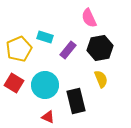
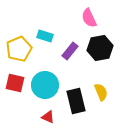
cyan rectangle: moved 1 px up
purple rectangle: moved 2 px right, 1 px down
yellow semicircle: moved 13 px down
red square: moved 1 px right; rotated 18 degrees counterclockwise
